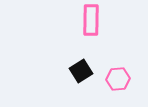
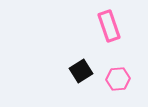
pink rectangle: moved 18 px right, 6 px down; rotated 20 degrees counterclockwise
